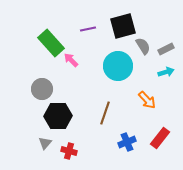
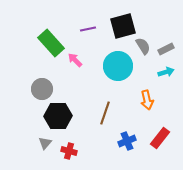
pink arrow: moved 4 px right
orange arrow: rotated 30 degrees clockwise
blue cross: moved 1 px up
